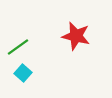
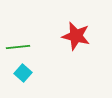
green line: rotated 30 degrees clockwise
